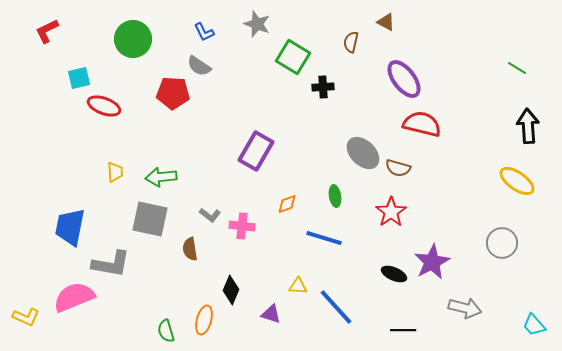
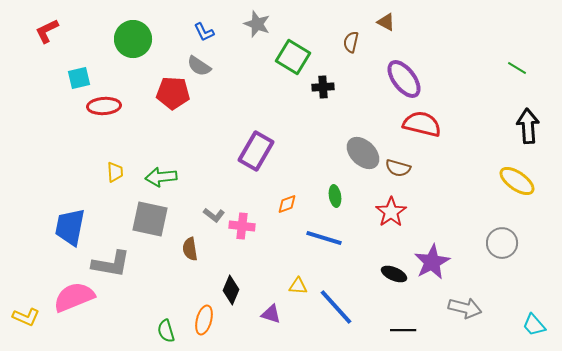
red ellipse at (104, 106): rotated 24 degrees counterclockwise
gray L-shape at (210, 215): moved 4 px right
